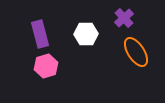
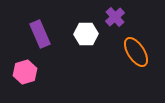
purple cross: moved 9 px left, 1 px up
purple rectangle: rotated 8 degrees counterclockwise
pink hexagon: moved 21 px left, 6 px down
